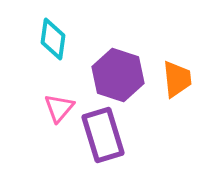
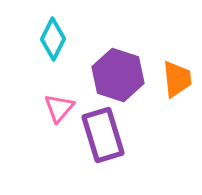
cyan diamond: rotated 18 degrees clockwise
